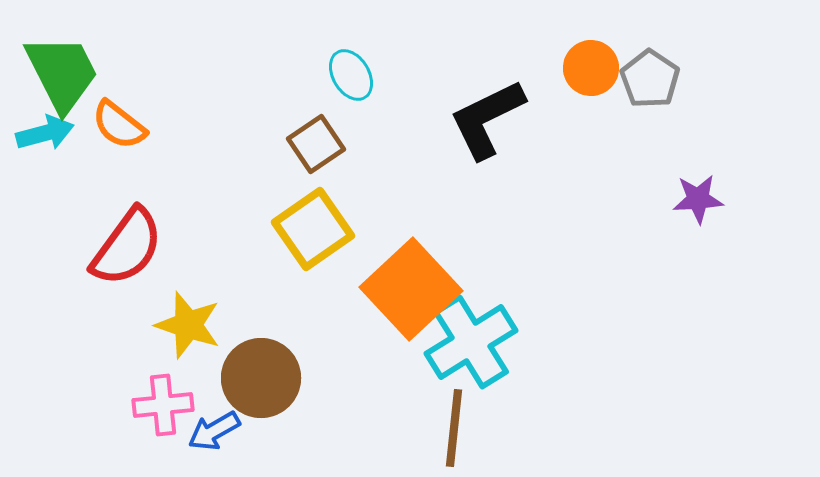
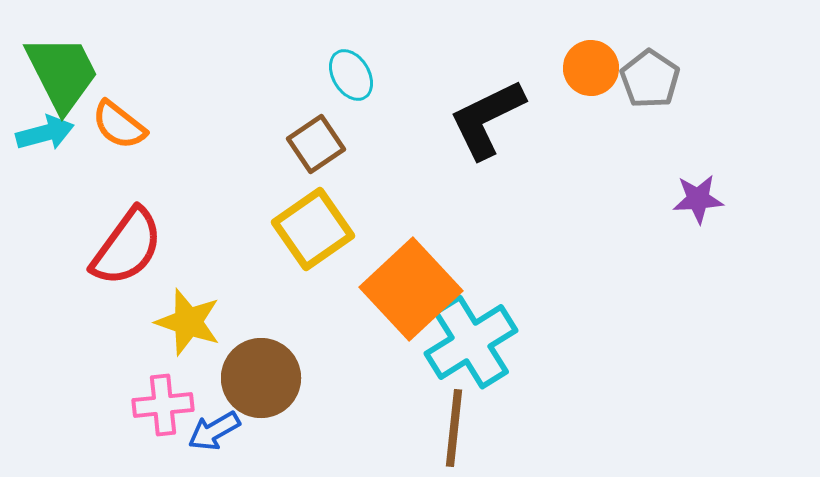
yellow star: moved 3 px up
